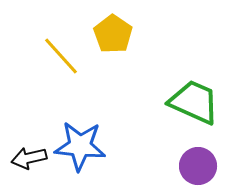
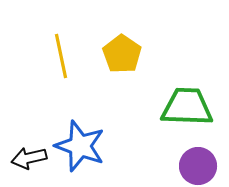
yellow pentagon: moved 9 px right, 20 px down
yellow line: rotated 30 degrees clockwise
green trapezoid: moved 7 px left, 5 px down; rotated 22 degrees counterclockwise
blue star: rotated 15 degrees clockwise
